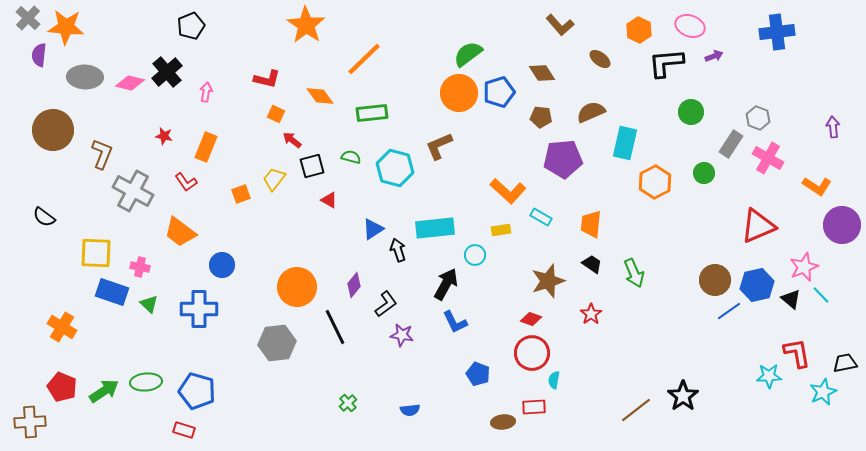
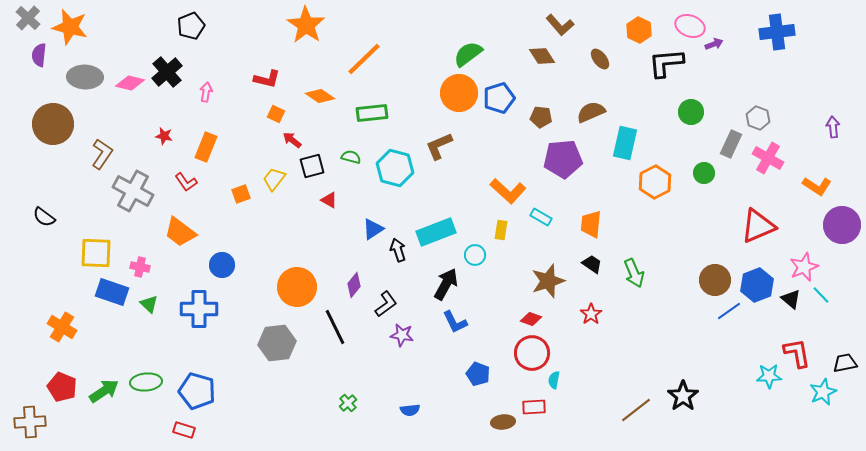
orange star at (66, 27): moved 4 px right; rotated 9 degrees clockwise
purple arrow at (714, 56): moved 12 px up
brown ellipse at (600, 59): rotated 15 degrees clockwise
brown diamond at (542, 73): moved 17 px up
blue pentagon at (499, 92): moved 6 px down
orange diamond at (320, 96): rotated 20 degrees counterclockwise
brown circle at (53, 130): moved 6 px up
gray rectangle at (731, 144): rotated 8 degrees counterclockwise
brown L-shape at (102, 154): rotated 12 degrees clockwise
cyan rectangle at (435, 228): moved 1 px right, 4 px down; rotated 15 degrees counterclockwise
yellow rectangle at (501, 230): rotated 72 degrees counterclockwise
blue hexagon at (757, 285): rotated 8 degrees counterclockwise
